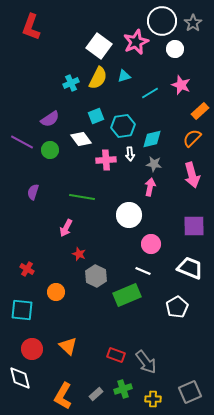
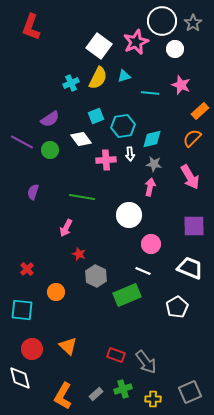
cyan line at (150, 93): rotated 36 degrees clockwise
pink arrow at (192, 175): moved 2 px left, 2 px down; rotated 15 degrees counterclockwise
red cross at (27, 269): rotated 16 degrees clockwise
